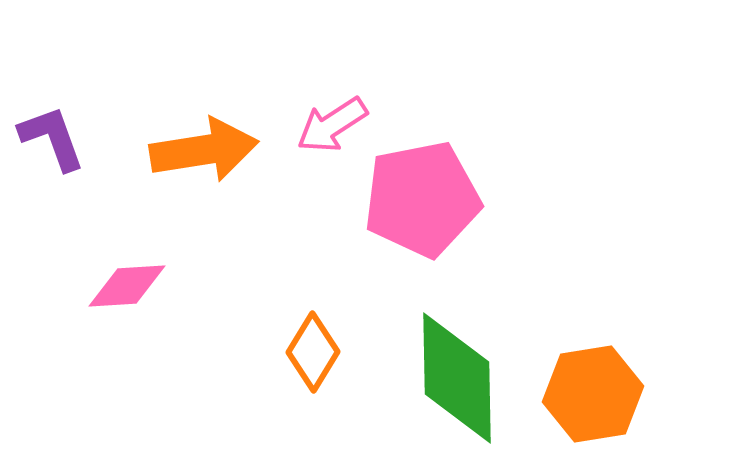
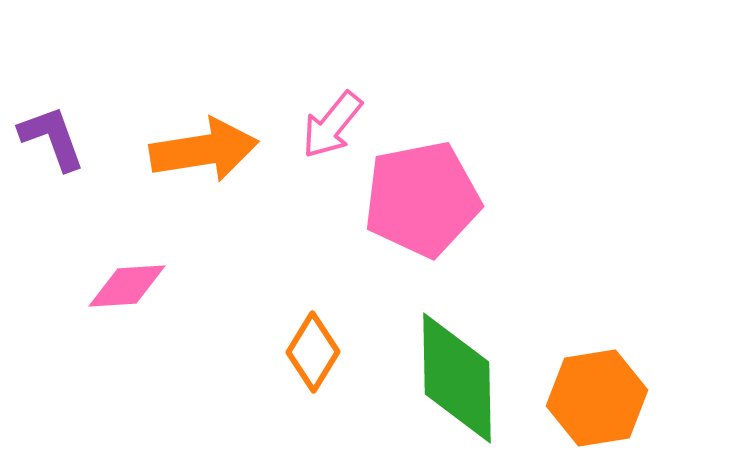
pink arrow: rotated 18 degrees counterclockwise
orange hexagon: moved 4 px right, 4 px down
